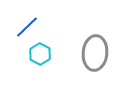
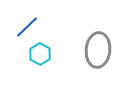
gray ellipse: moved 3 px right, 3 px up
